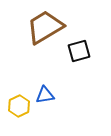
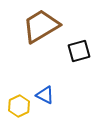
brown trapezoid: moved 4 px left, 1 px up
blue triangle: rotated 36 degrees clockwise
